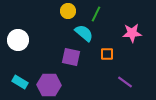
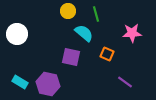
green line: rotated 42 degrees counterclockwise
white circle: moved 1 px left, 6 px up
orange square: rotated 24 degrees clockwise
purple hexagon: moved 1 px left, 1 px up; rotated 10 degrees clockwise
